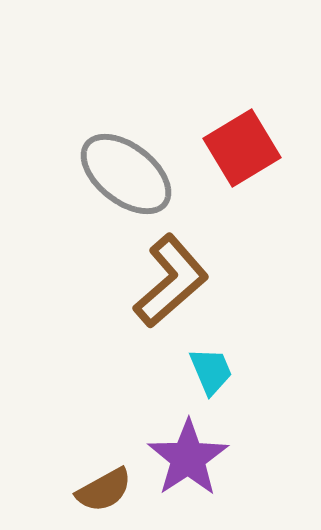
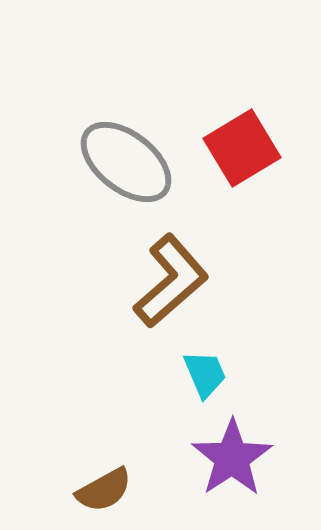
gray ellipse: moved 12 px up
cyan trapezoid: moved 6 px left, 3 px down
purple star: moved 44 px right
